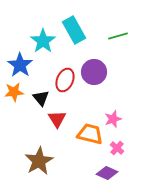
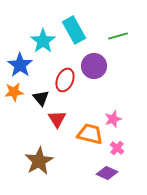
purple circle: moved 6 px up
